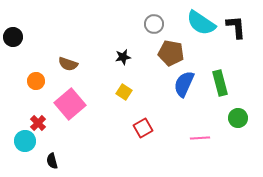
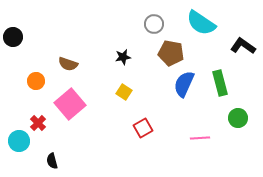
black L-shape: moved 7 px right, 19 px down; rotated 50 degrees counterclockwise
cyan circle: moved 6 px left
